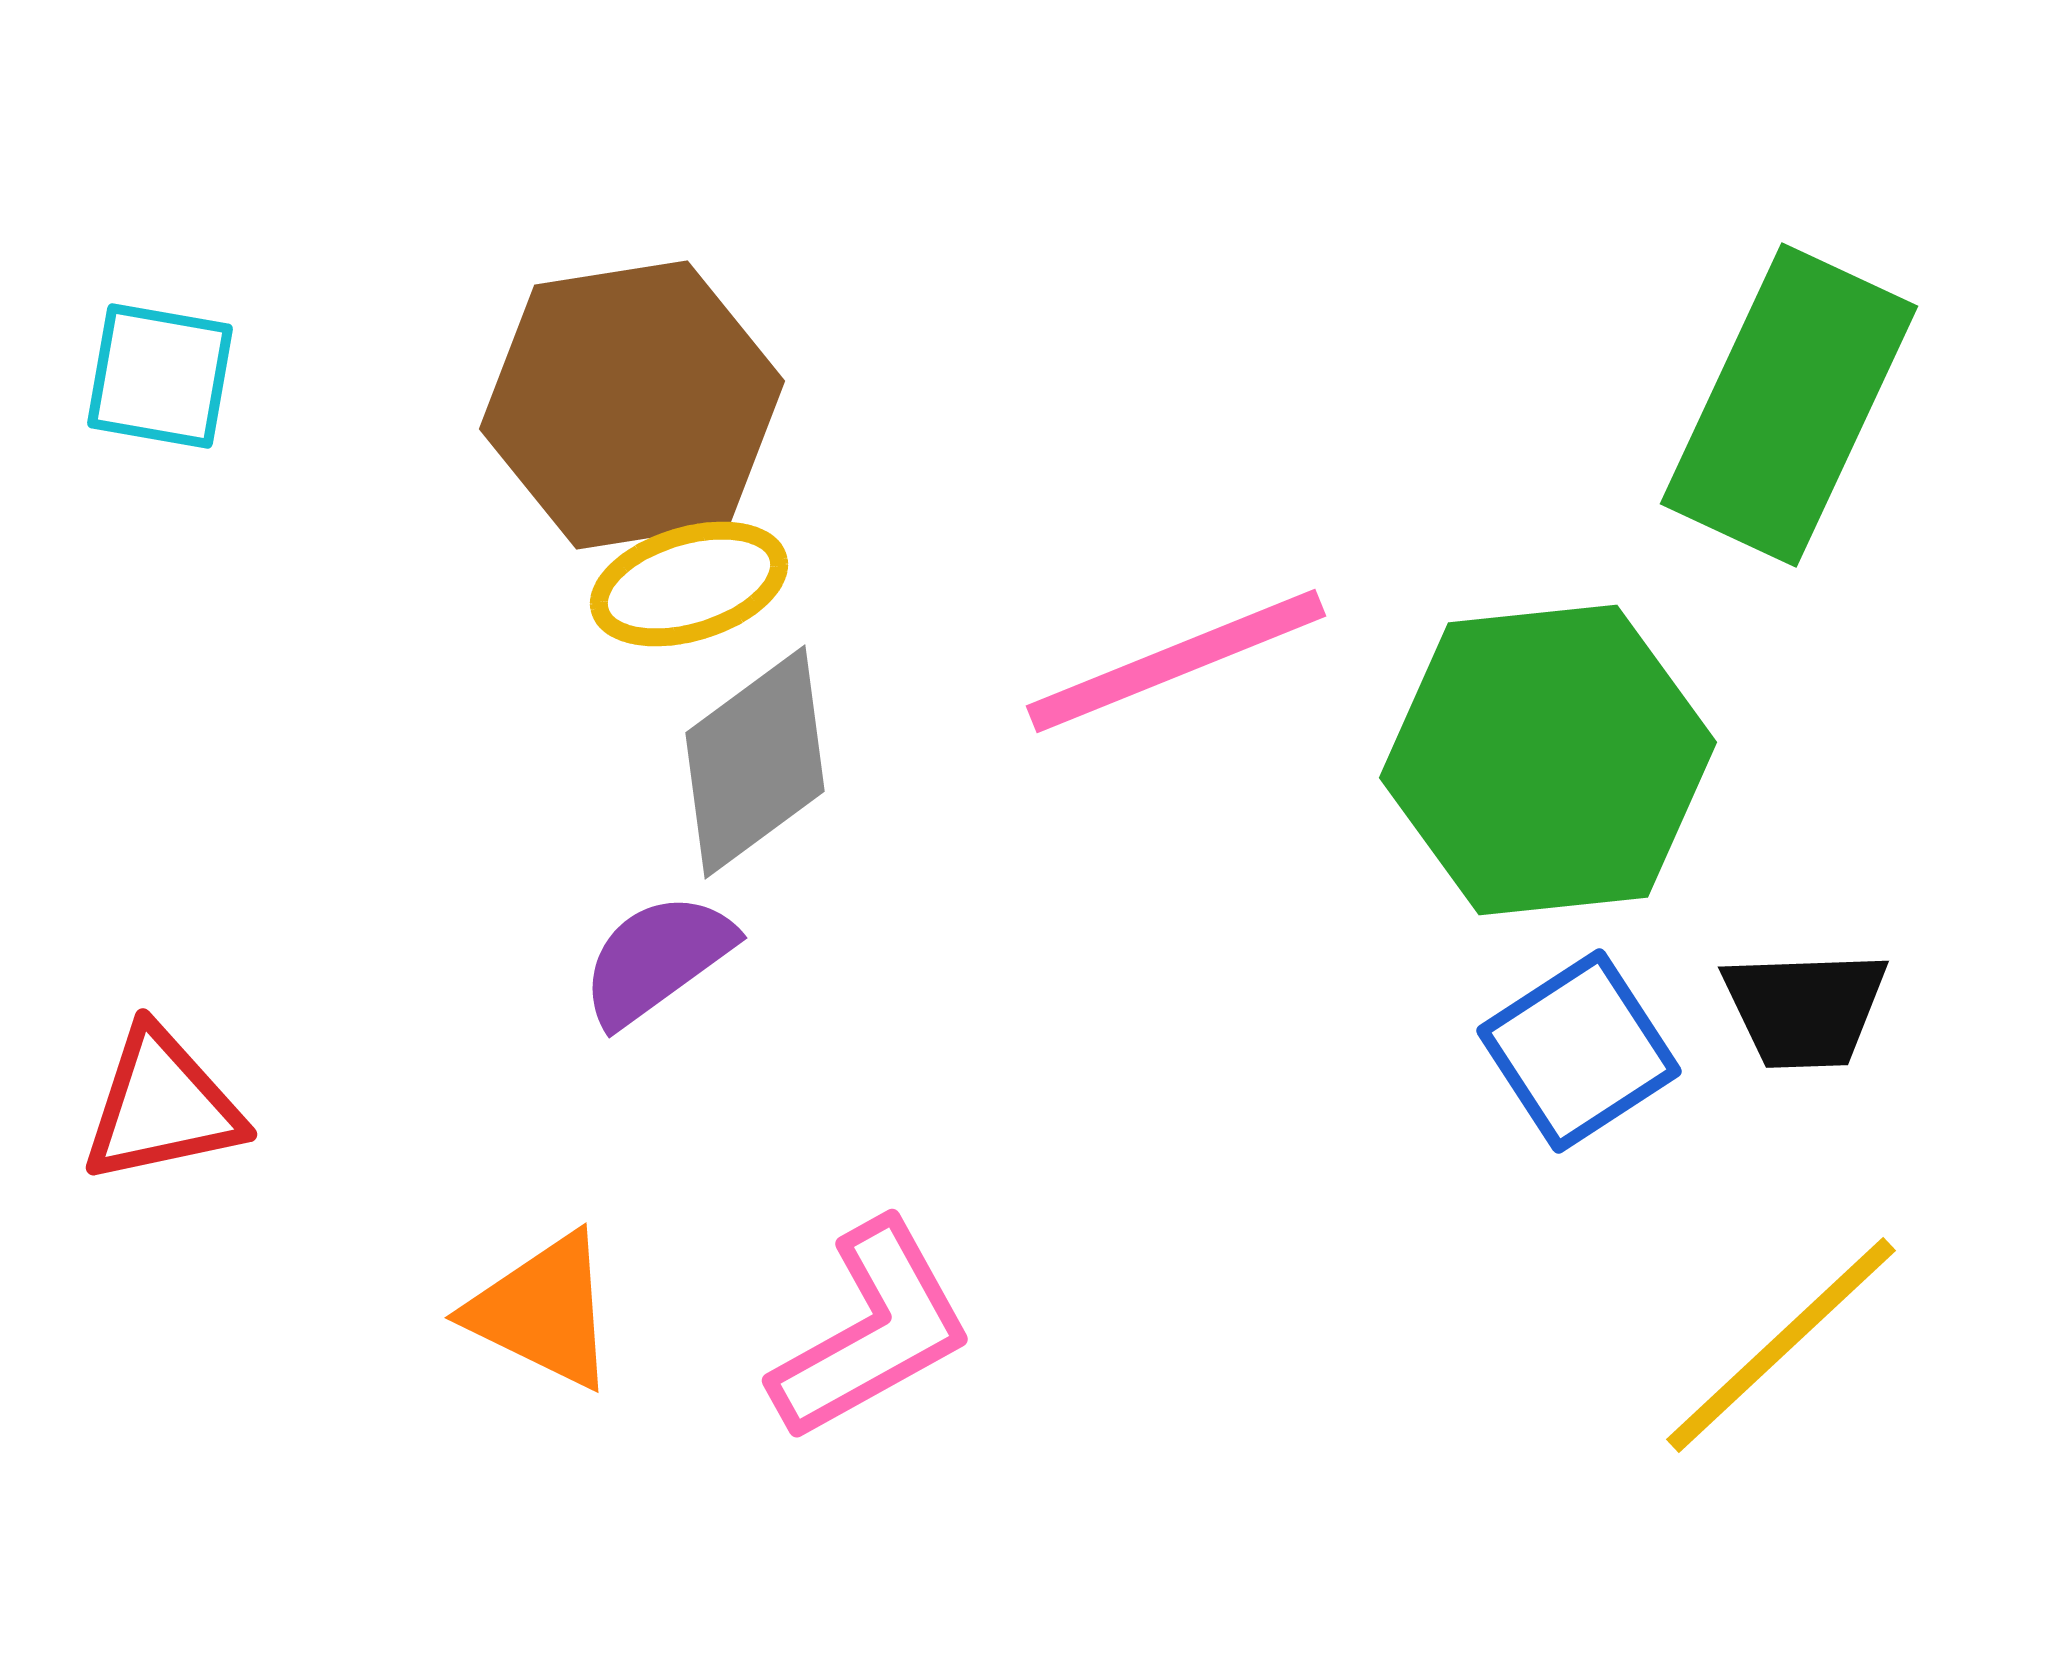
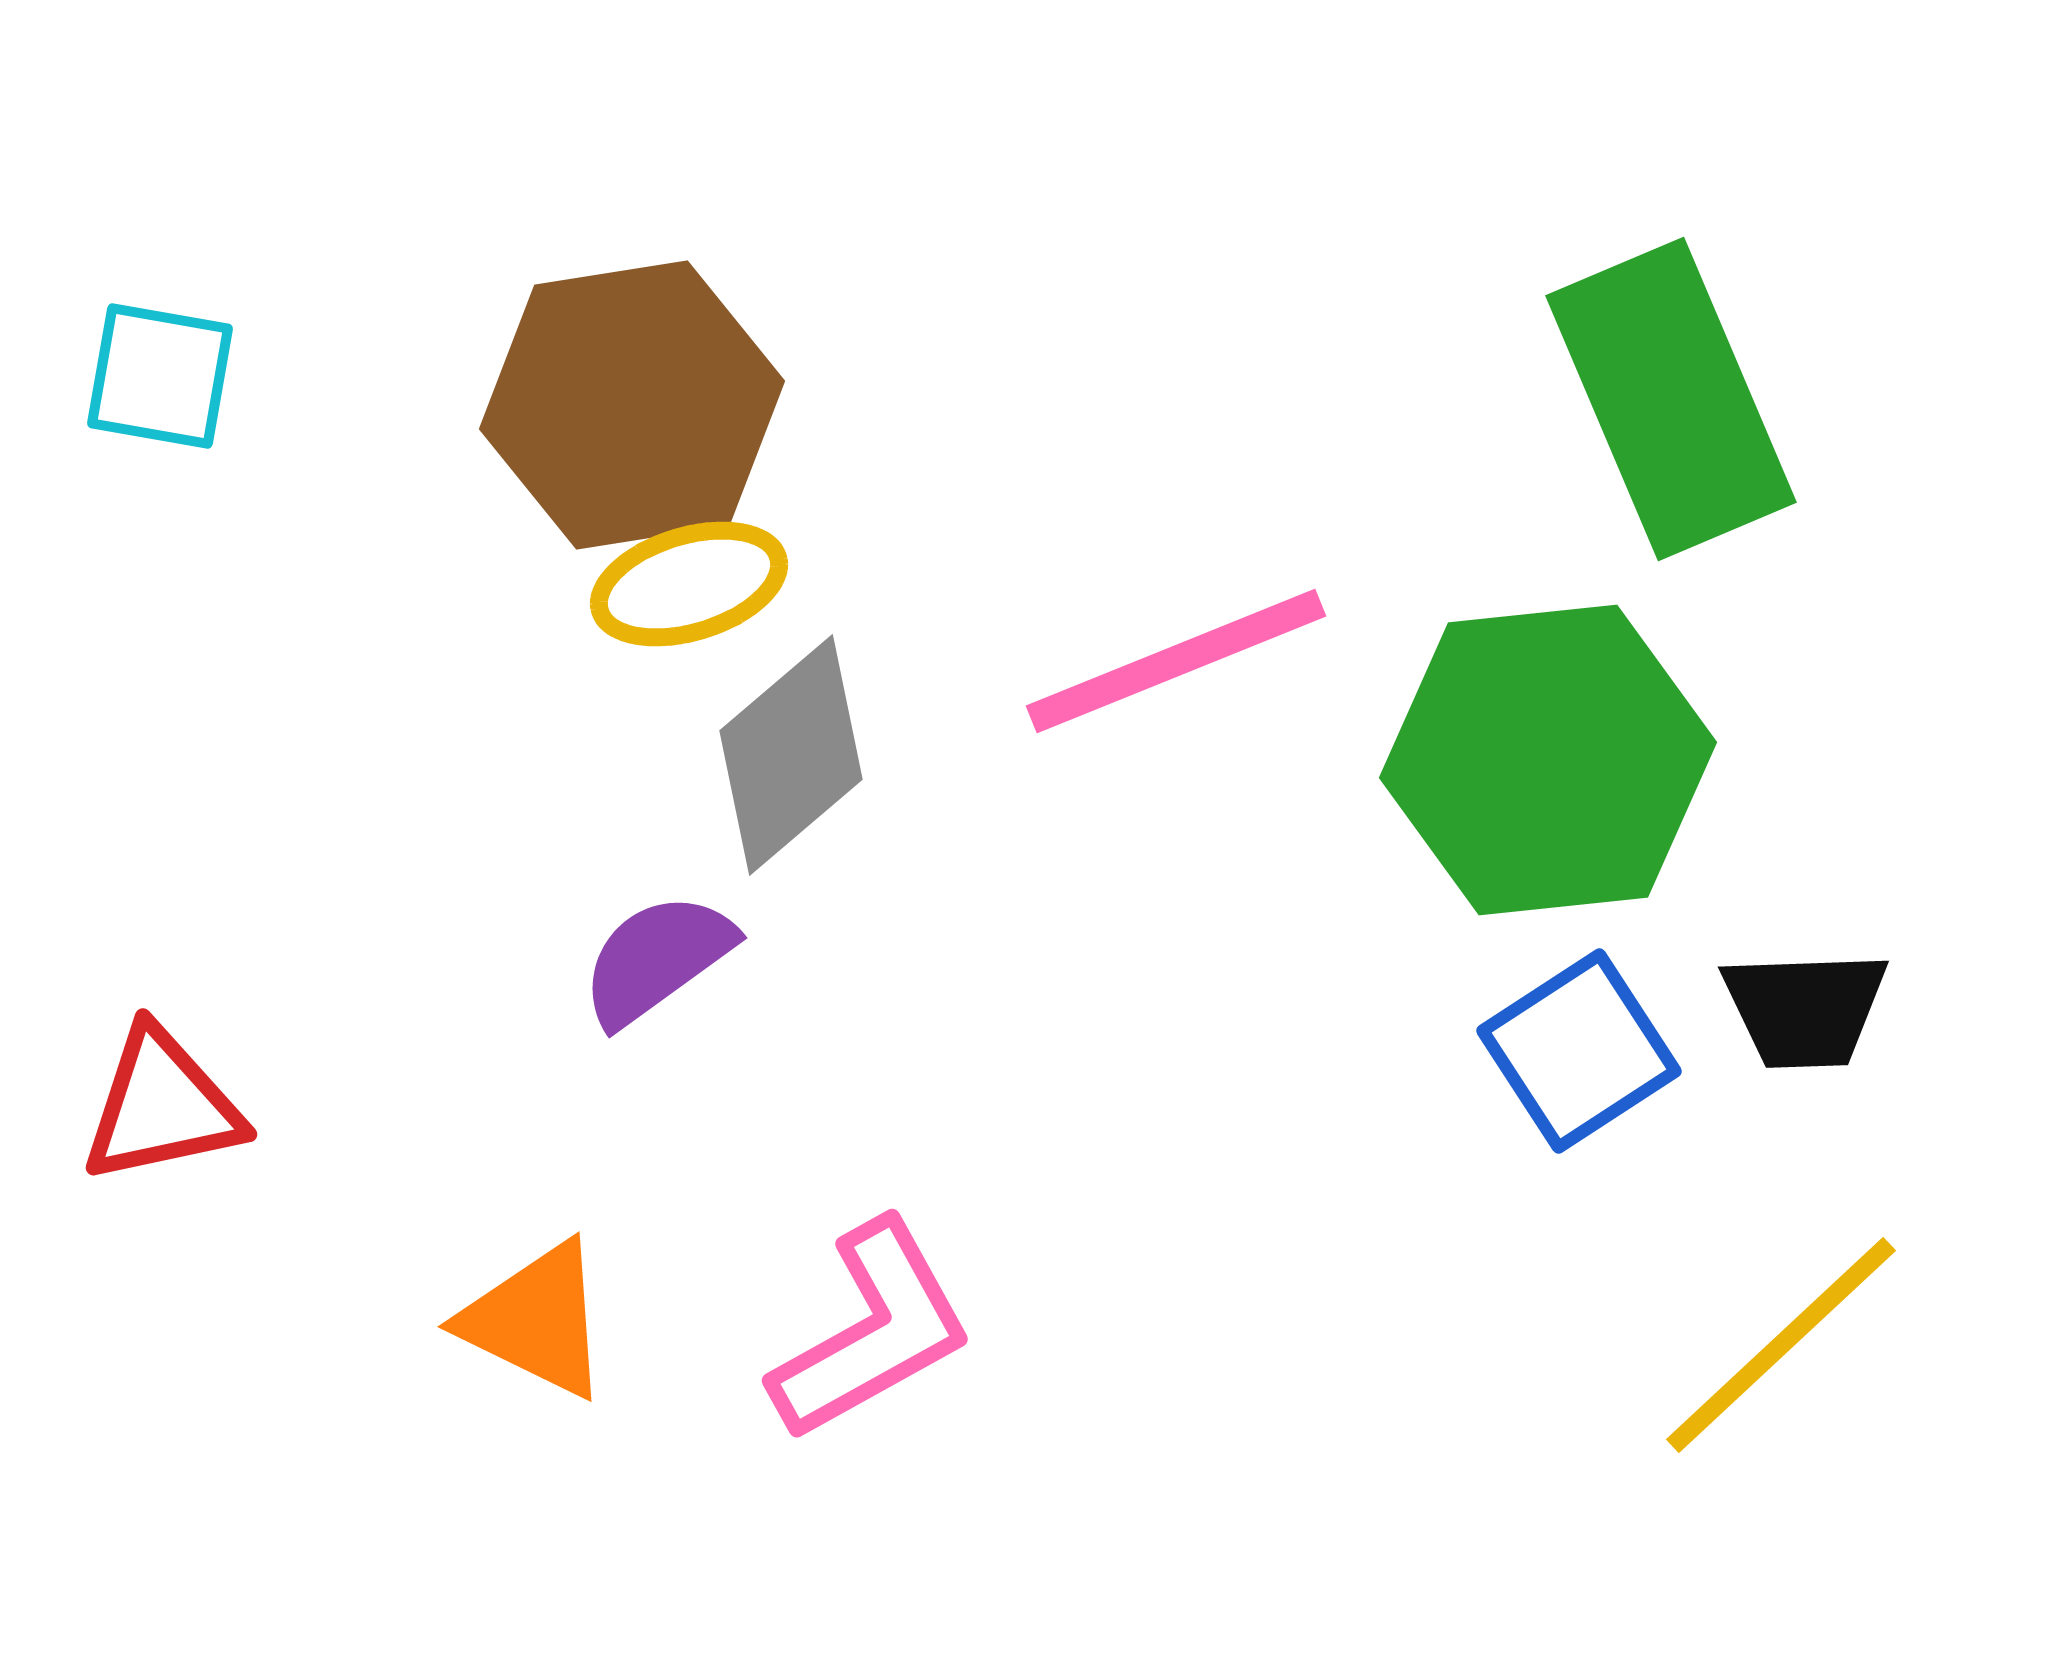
green rectangle: moved 118 px left, 6 px up; rotated 48 degrees counterclockwise
gray diamond: moved 36 px right, 7 px up; rotated 4 degrees counterclockwise
orange triangle: moved 7 px left, 9 px down
